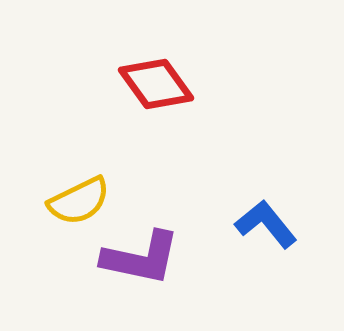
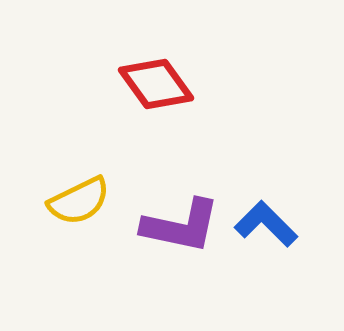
blue L-shape: rotated 6 degrees counterclockwise
purple L-shape: moved 40 px right, 32 px up
